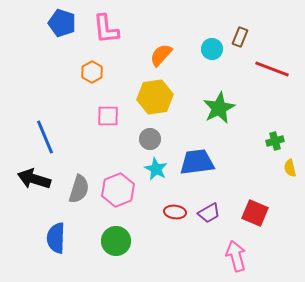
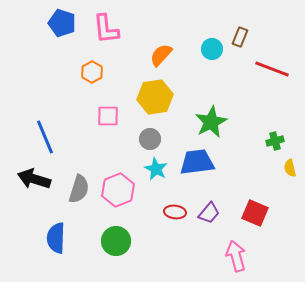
green star: moved 8 px left, 14 px down
purple trapezoid: rotated 20 degrees counterclockwise
